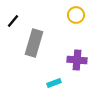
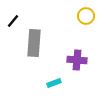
yellow circle: moved 10 px right, 1 px down
gray rectangle: rotated 12 degrees counterclockwise
